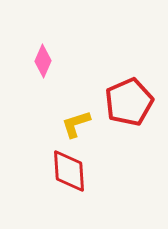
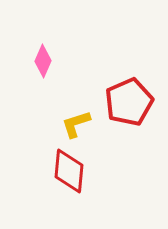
red diamond: rotated 9 degrees clockwise
